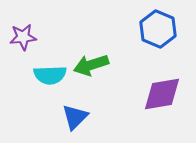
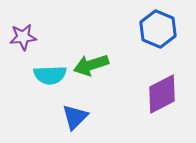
purple diamond: rotated 18 degrees counterclockwise
